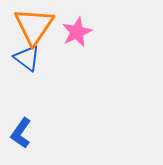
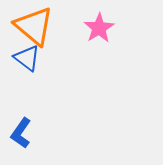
orange triangle: rotated 24 degrees counterclockwise
pink star: moved 22 px right, 4 px up; rotated 8 degrees counterclockwise
